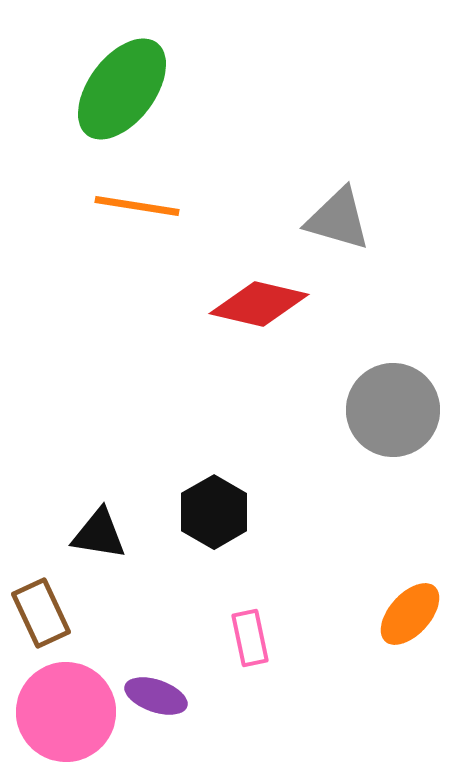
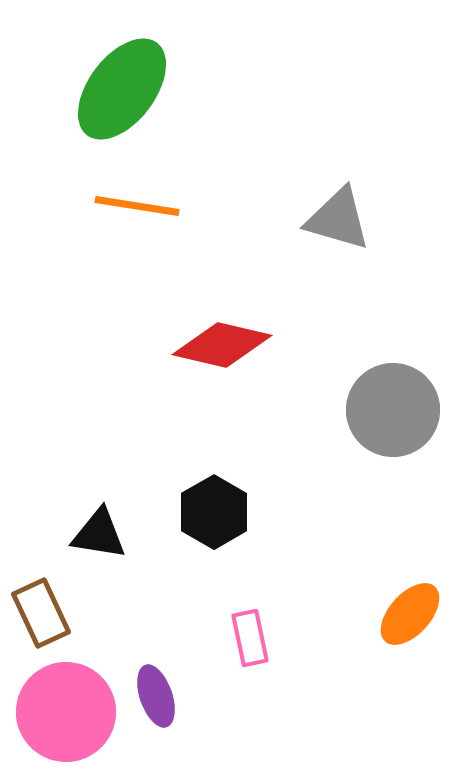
red diamond: moved 37 px left, 41 px down
purple ellipse: rotated 52 degrees clockwise
